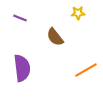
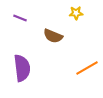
yellow star: moved 2 px left
brown semicircle: moved 2 px left, 1 px up; rotated 30 degrees counterclockwise
orange line: moved 1 px right, 2 px up
